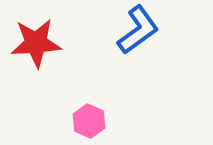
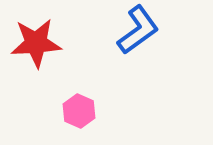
pink hexagon: moved 10 px left, 10 px up
